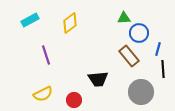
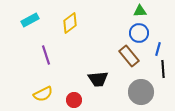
green triangle: moved 16 px right, 7 px up
